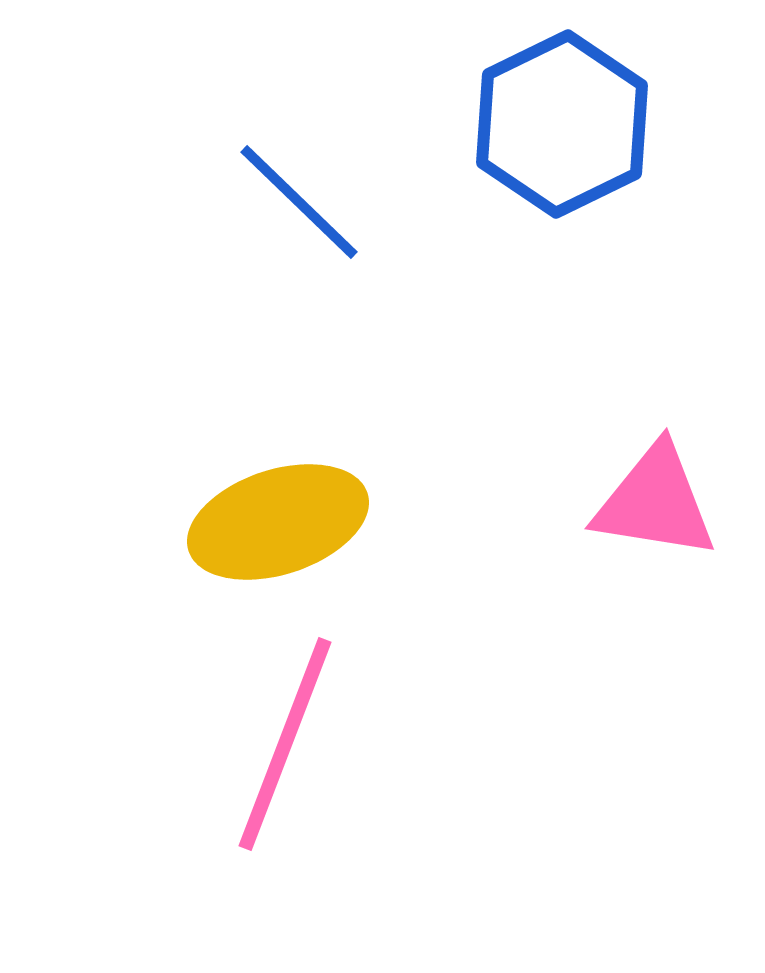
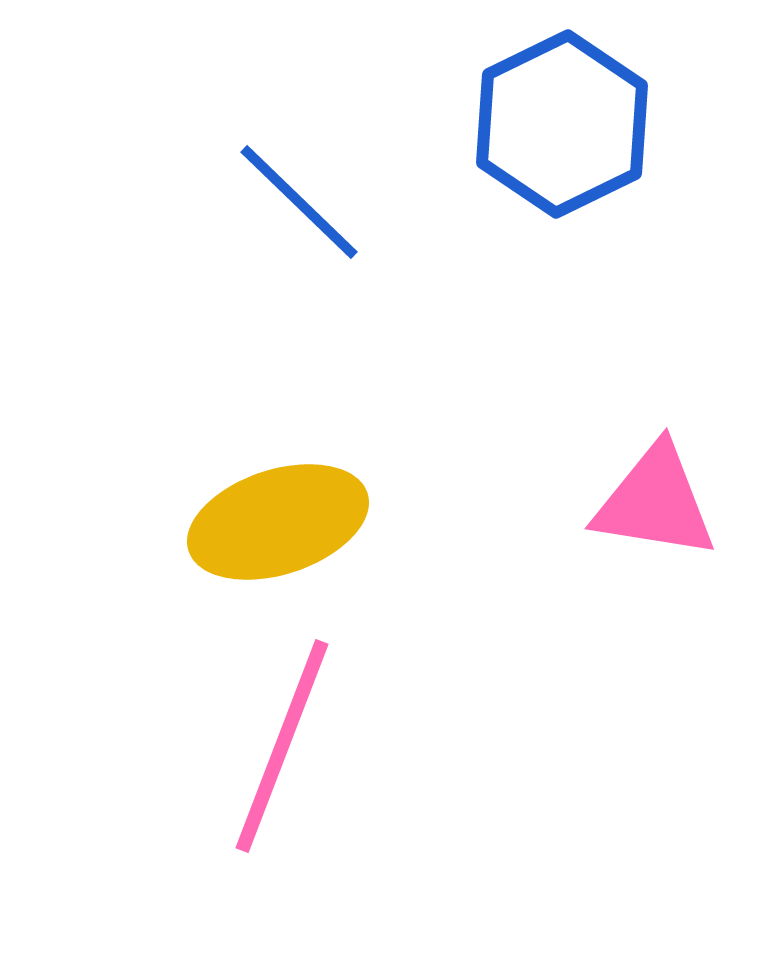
pink line: moved 3 px left, 2 px down
